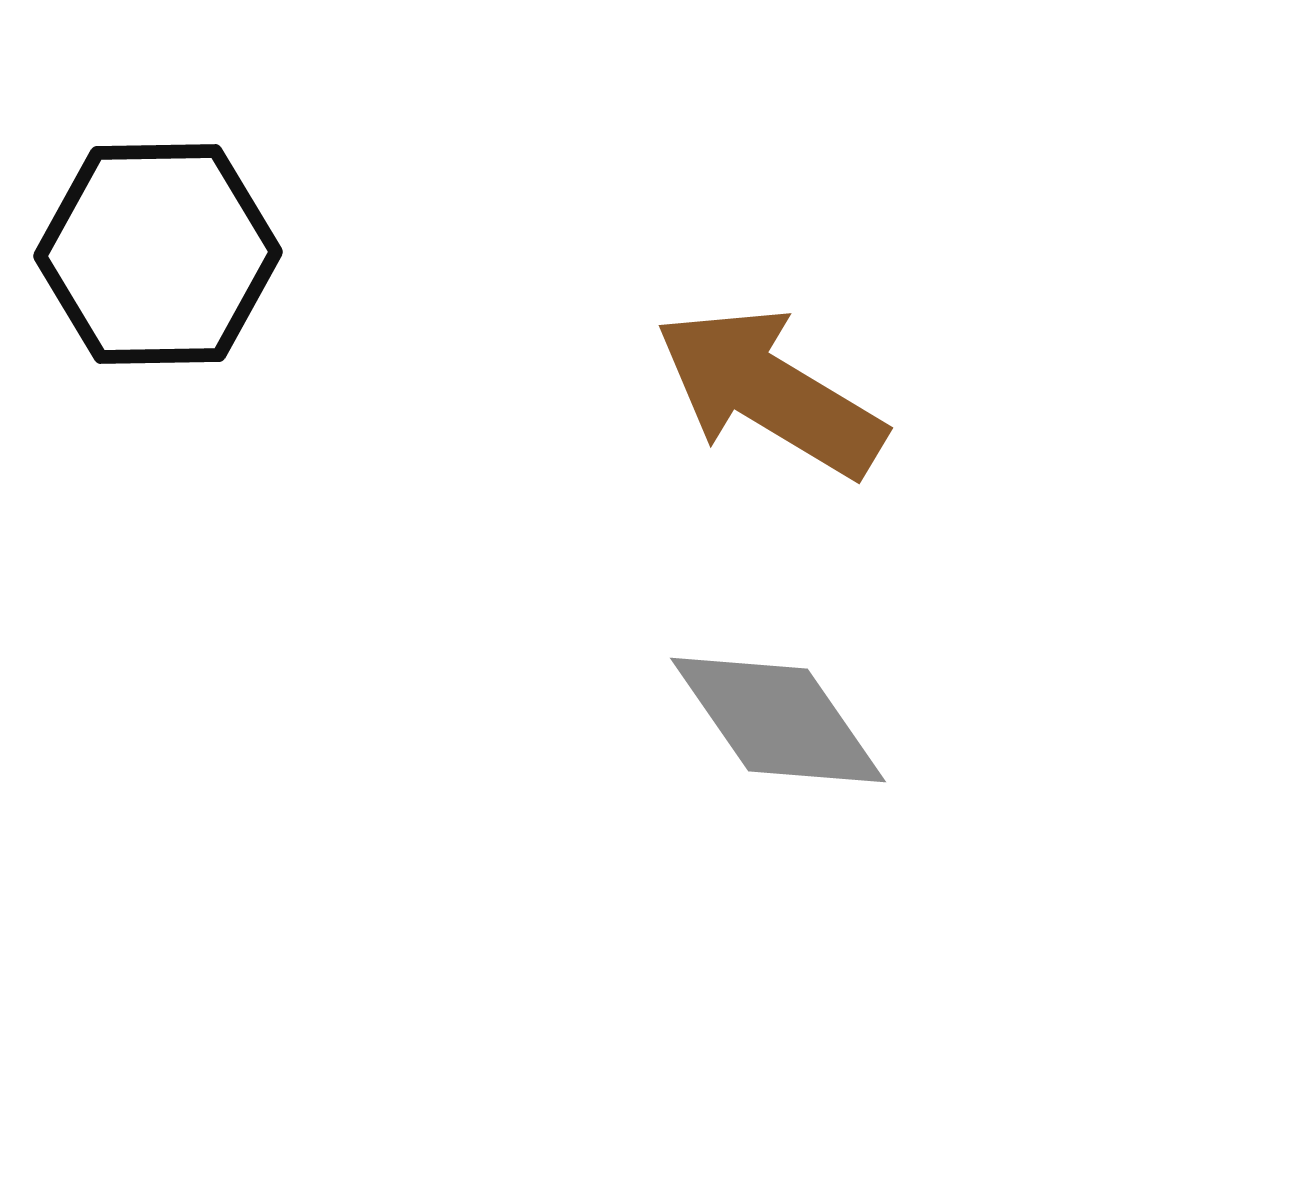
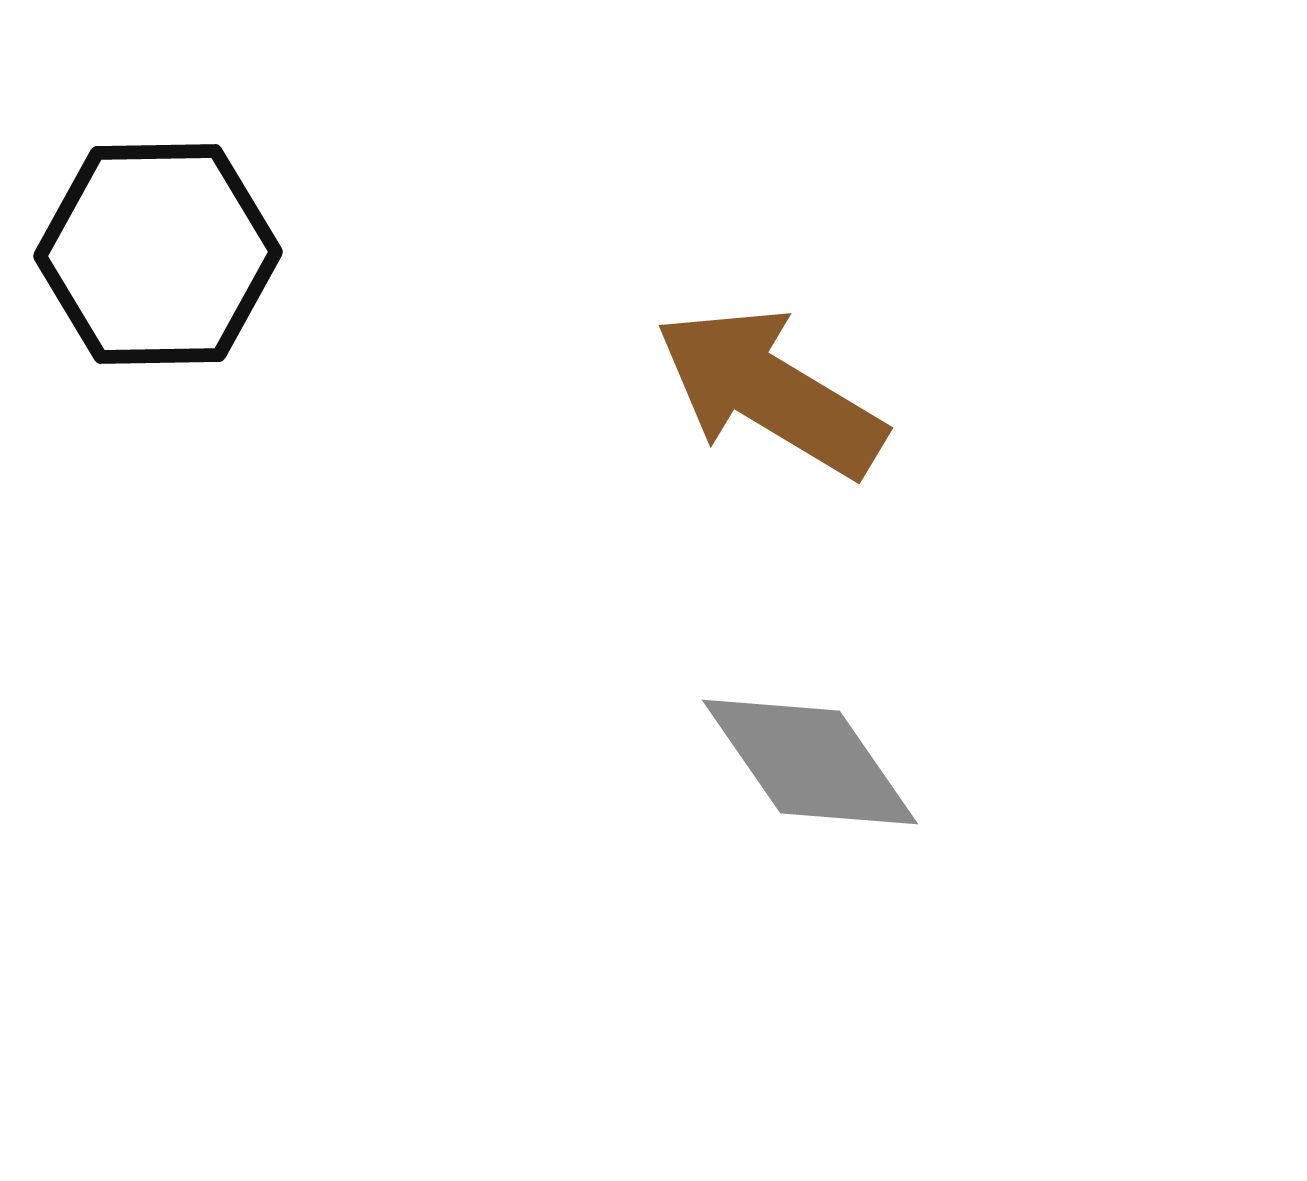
gray diamond: moved 32 px right, 42 px down
